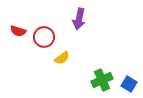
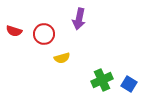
red semicircle: moved 4 px left
red circle: moved 3 px up
yellow semicircle: rotated 21 degrees clockwise
